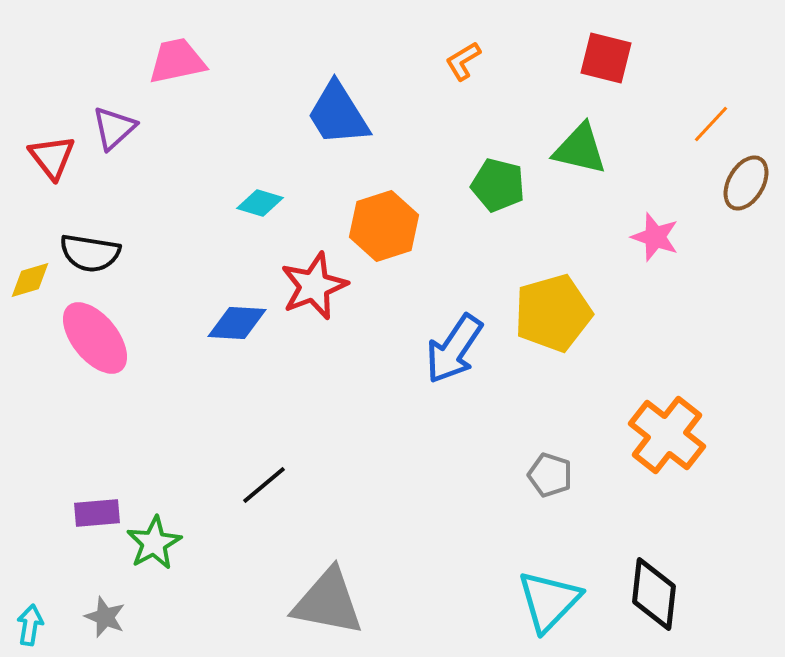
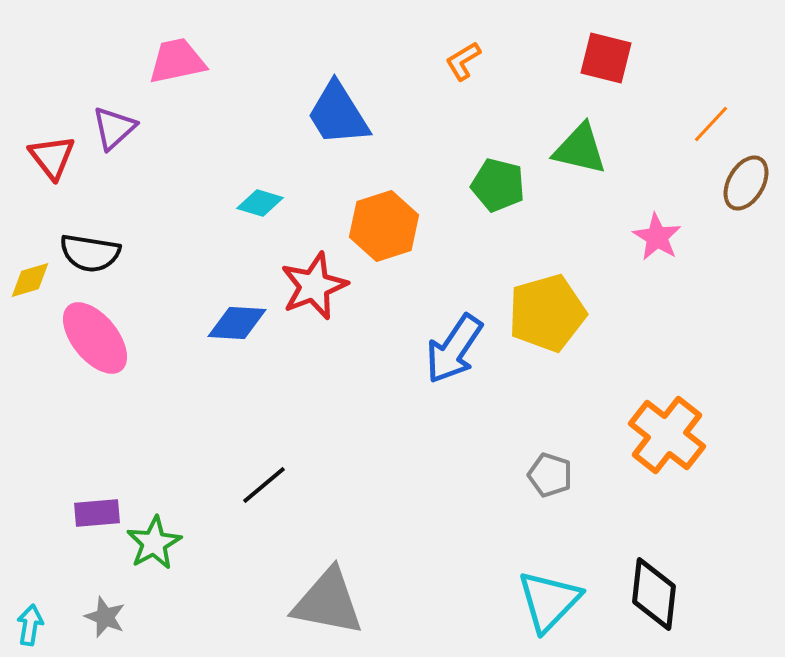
pink star: moved 2 px right; rotated 12 degrees clockwise
yellow pentagon: moved 6 px left
